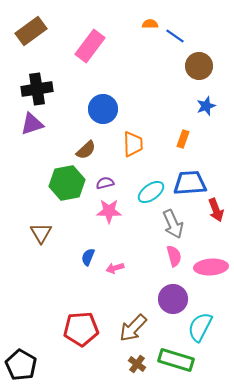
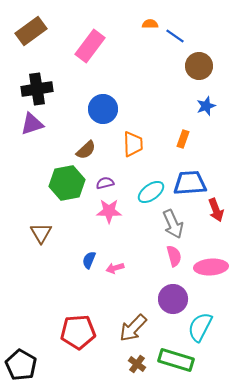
blue semicircle: moved 1 px right, 3 px down
red pentagon: moved 3 px left, 3 px down
